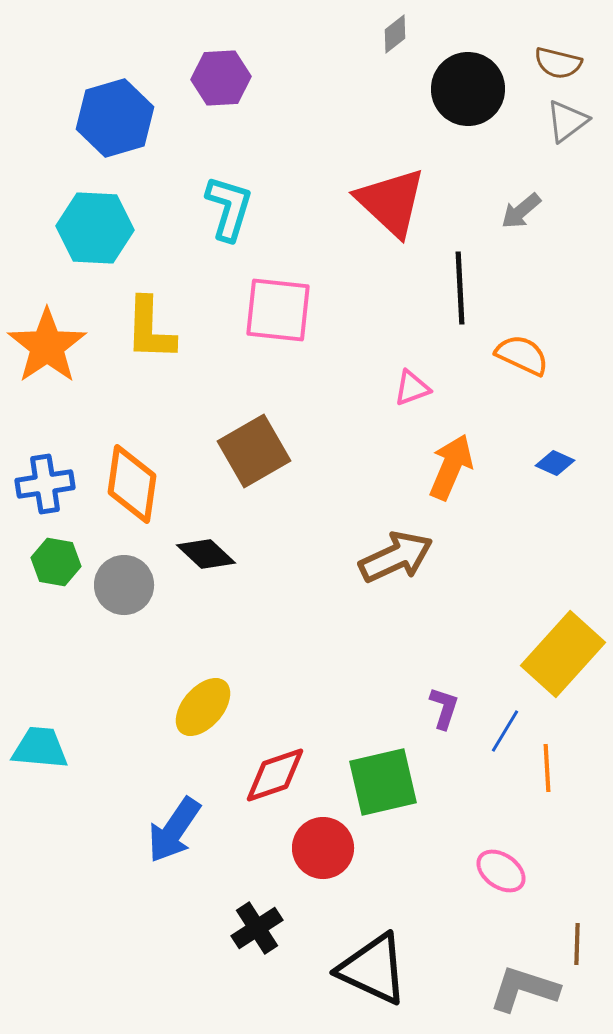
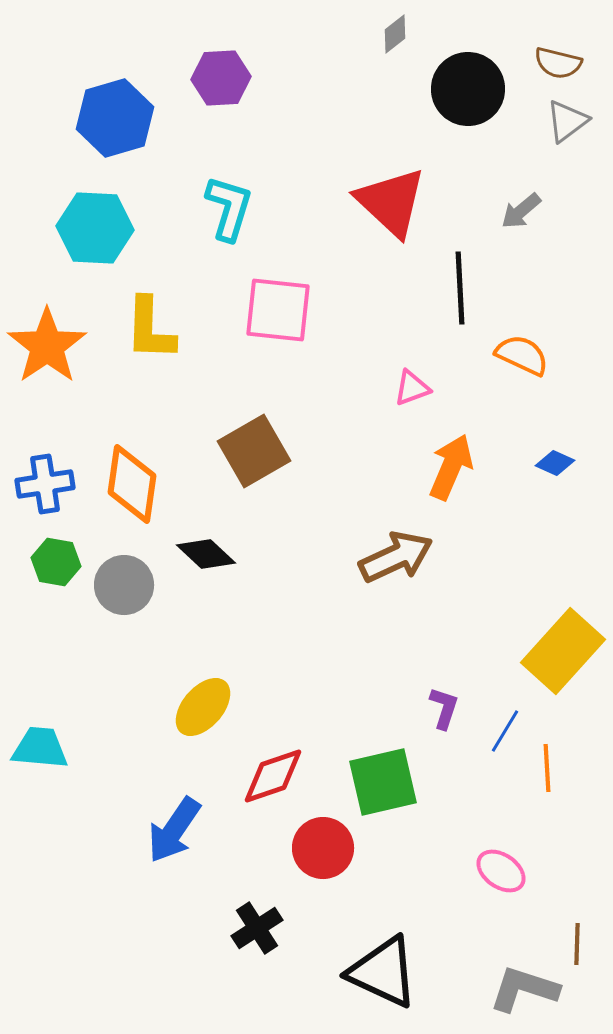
yellow rectangle: moved 3 px up
red diamond: moved 2 px left, 1 px down
black triangle: moved 10 px right, 3 px down
